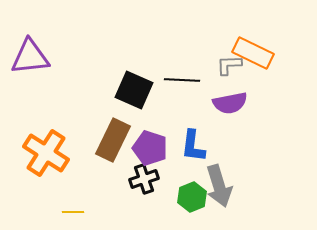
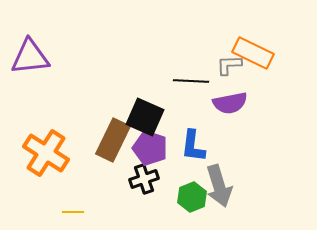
black line: moved 9 px right, 1 px down
black square: moved 11 px right, 27 px down
